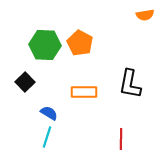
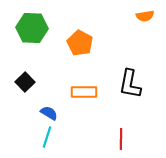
orange semicircle: moved 1 px down
green hexagon: moved 13 px left, 17 px up
